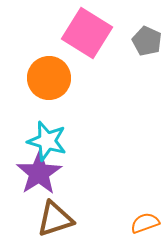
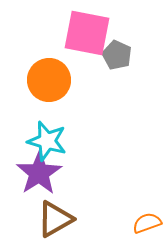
pink square: rotated 21 degrees counterclockwise
gray pentagon: moved 30 px left, 14 px down
orange circle: moved 2 px down
brown triangle: rotated 12 degrees counterclockwise
orange semicircle: moved 2 px right
